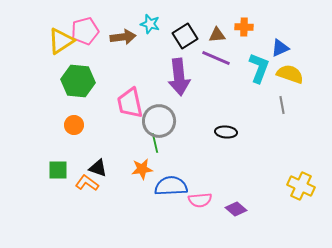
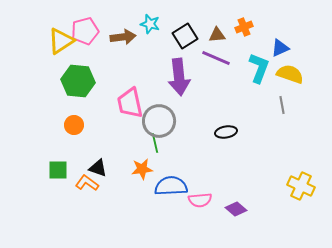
orange cross: rotated 24 degrees counterclockwise
black ellipse: rotated 15 degrees counterclockwise
